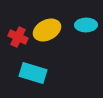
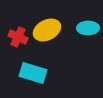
cyan ellipse: moved 2 px right, 3 px down
